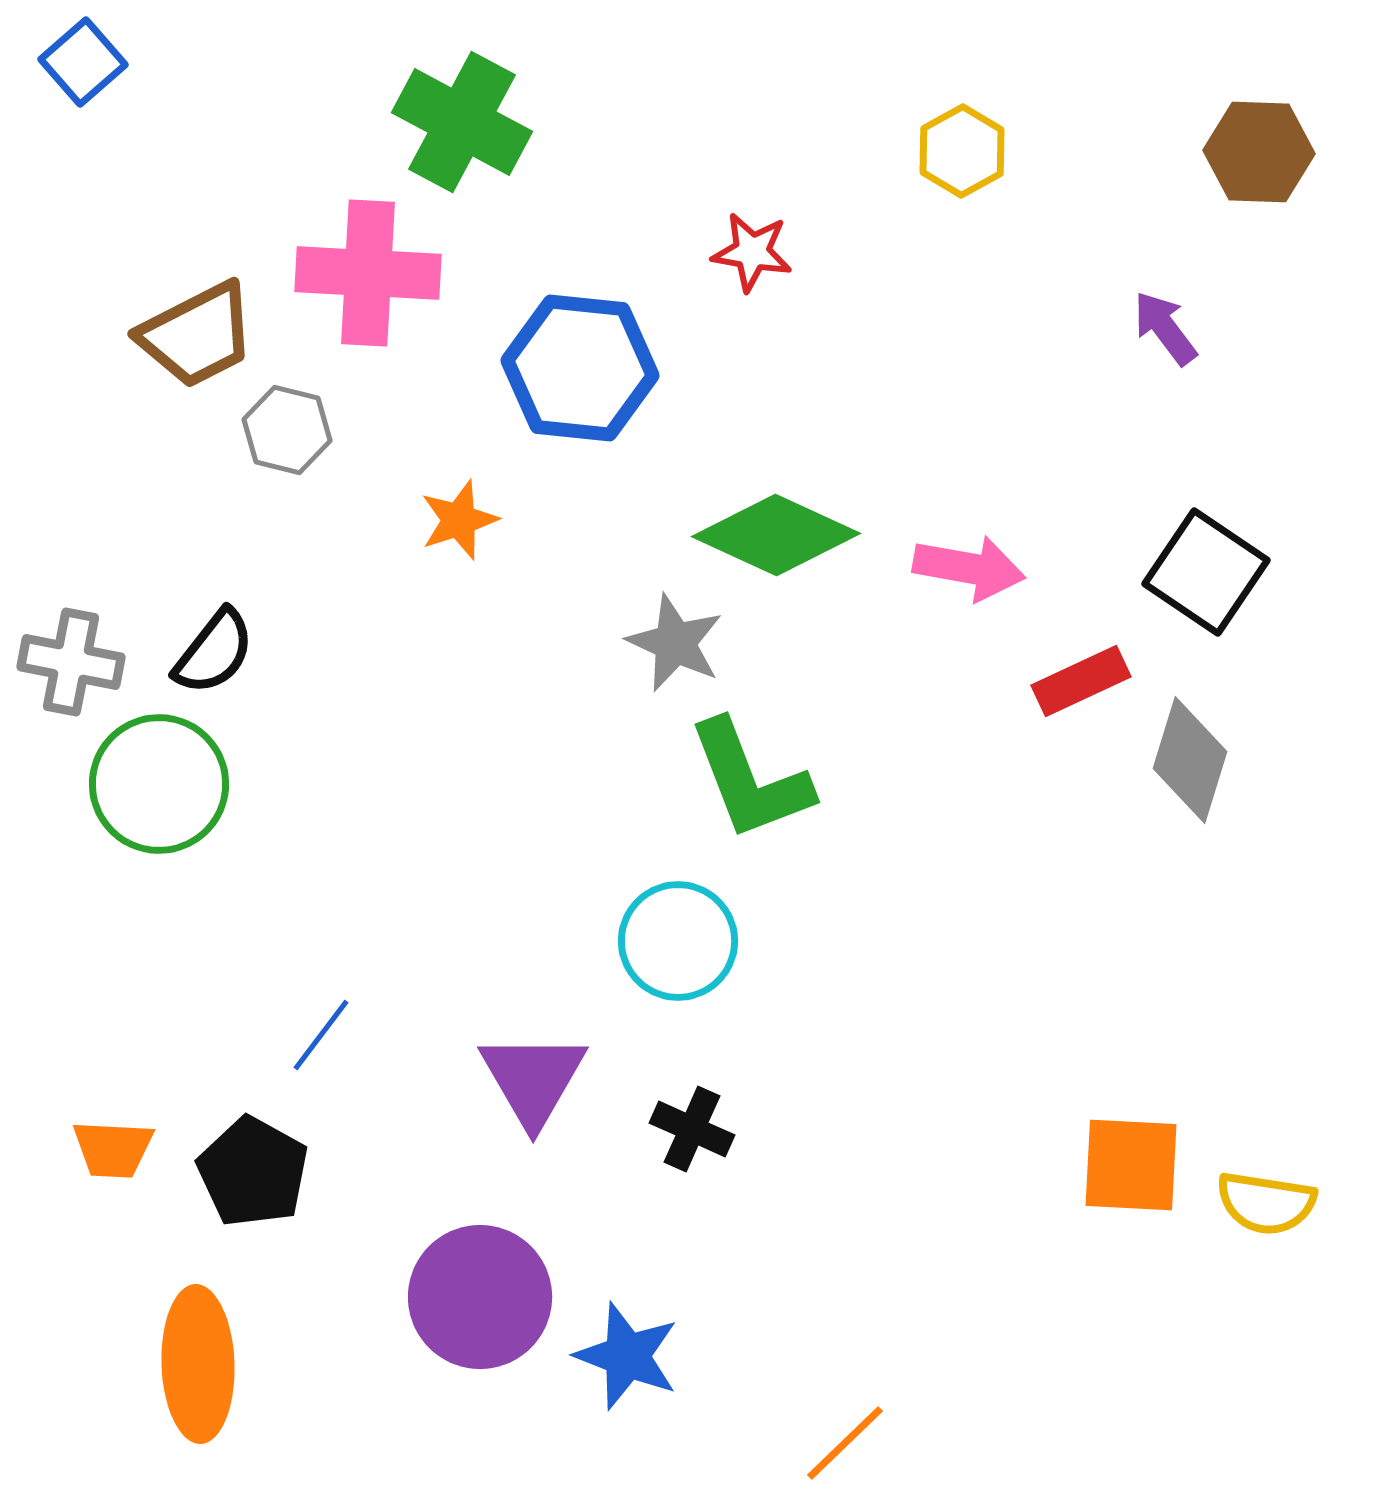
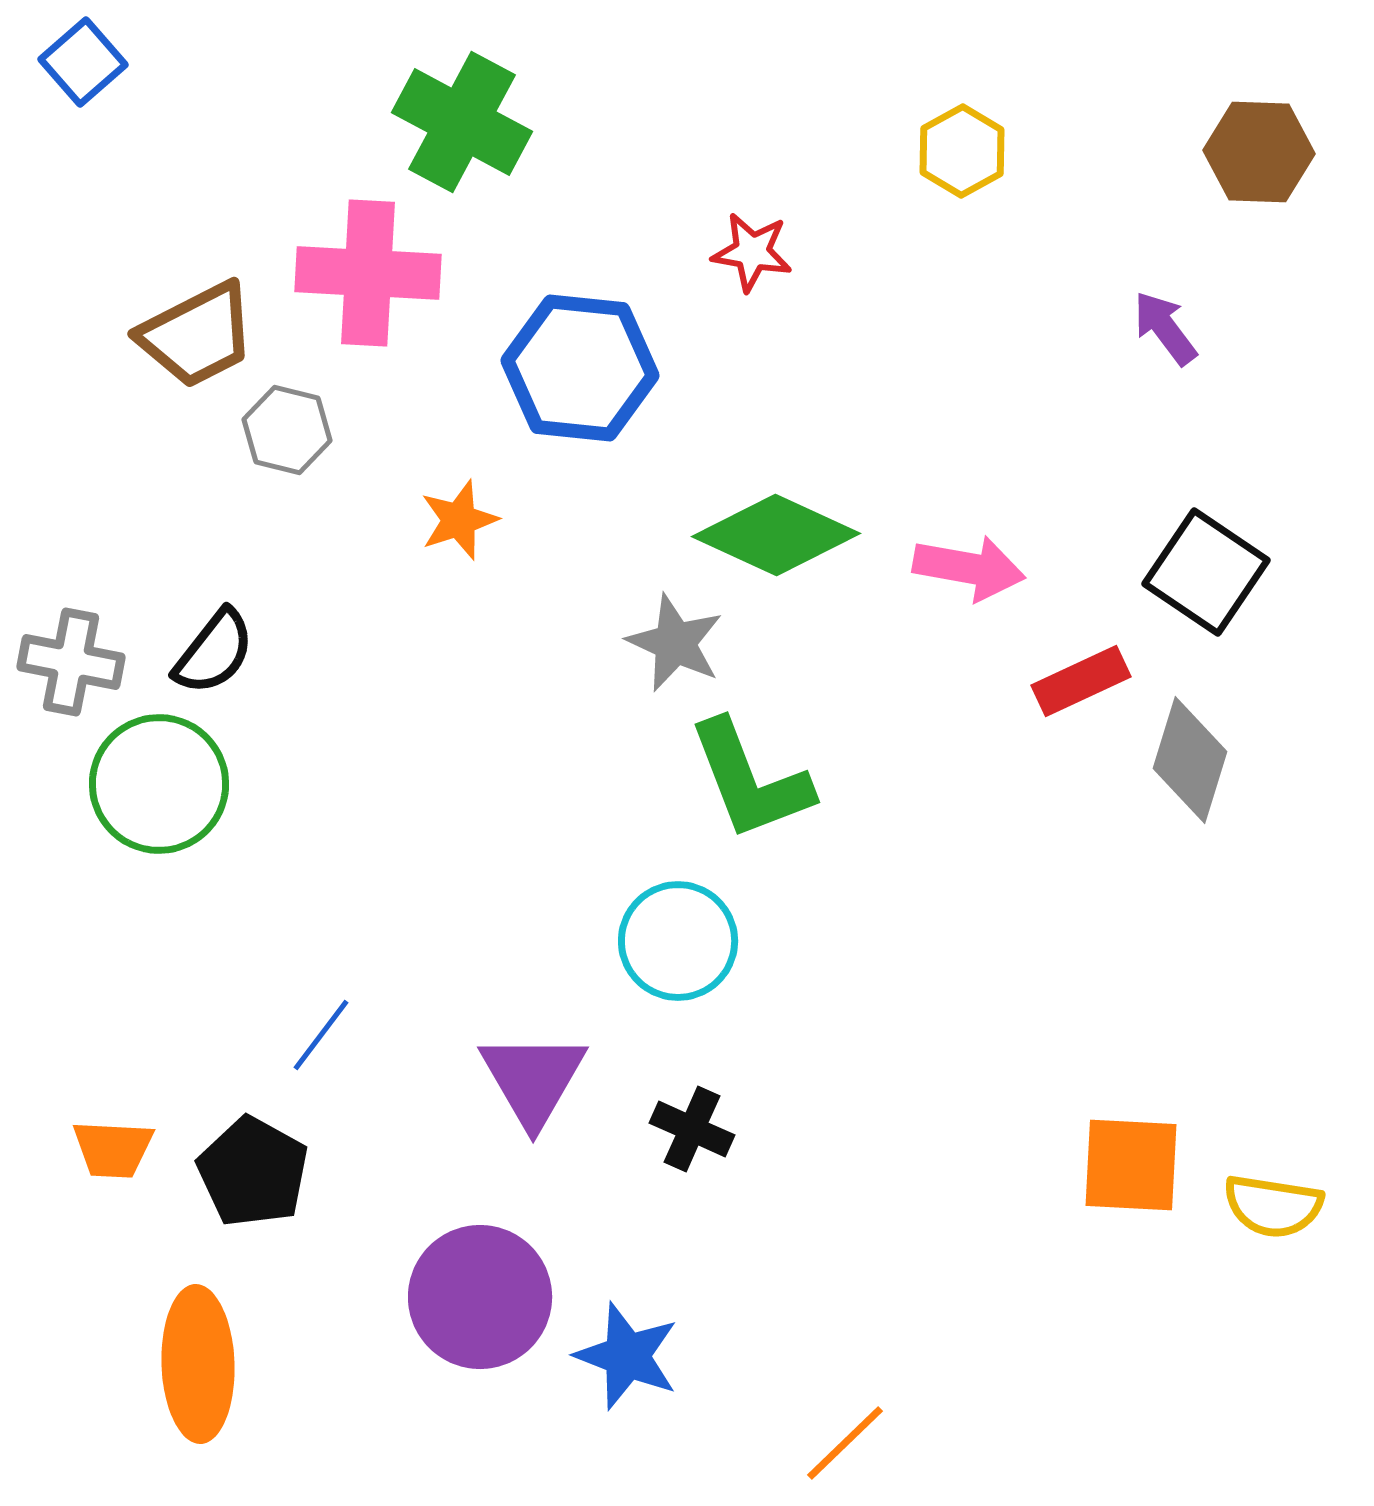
yellow semicircle: moved 7 px right, 3 px down
